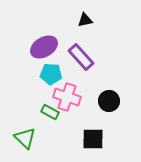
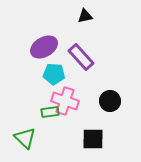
black triangle: moved 4 px up
cyan pentagon: moved 3 px right
pink cross: moved 2 px left, 4 px down
black circle: moved 1 px right
green rectangle: rotated 36 degrees counterclockwise
